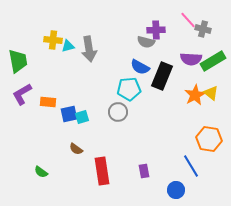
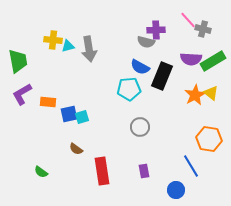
gray circle: moved 22 px right, 15 px down
